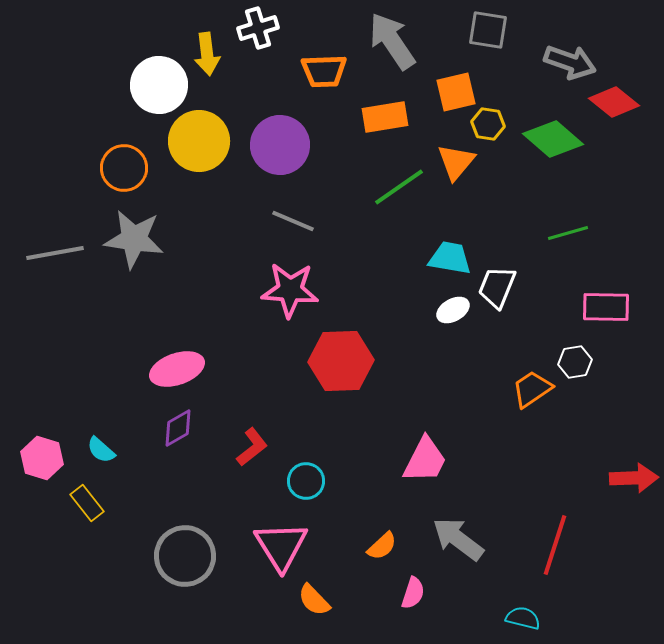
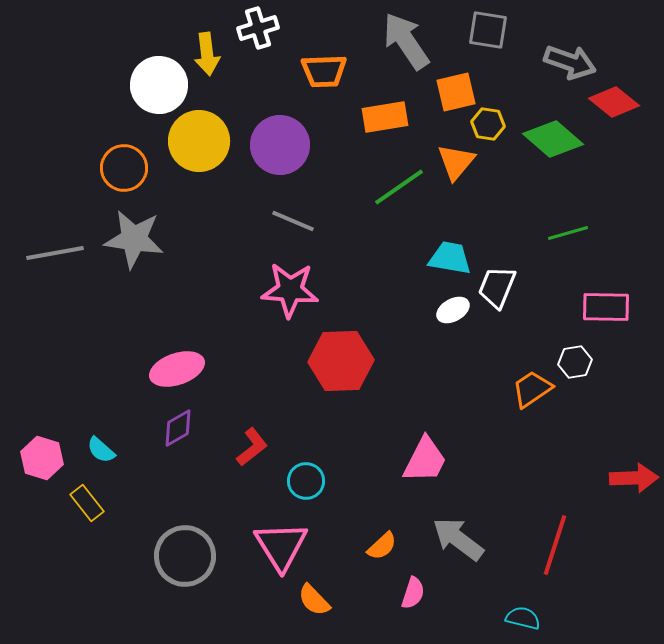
gray arrow at (392, 41): moved 14 px right
